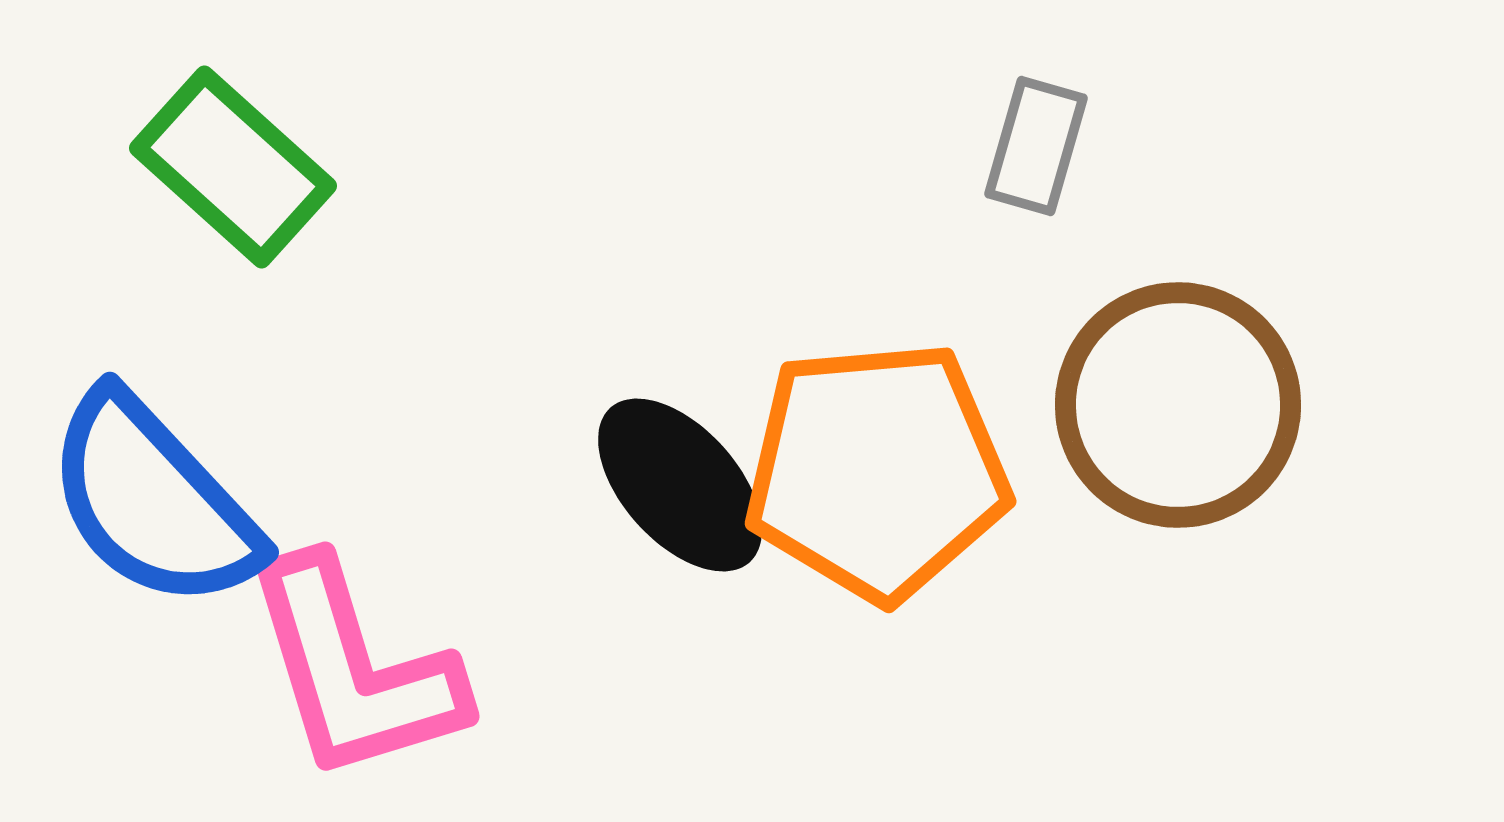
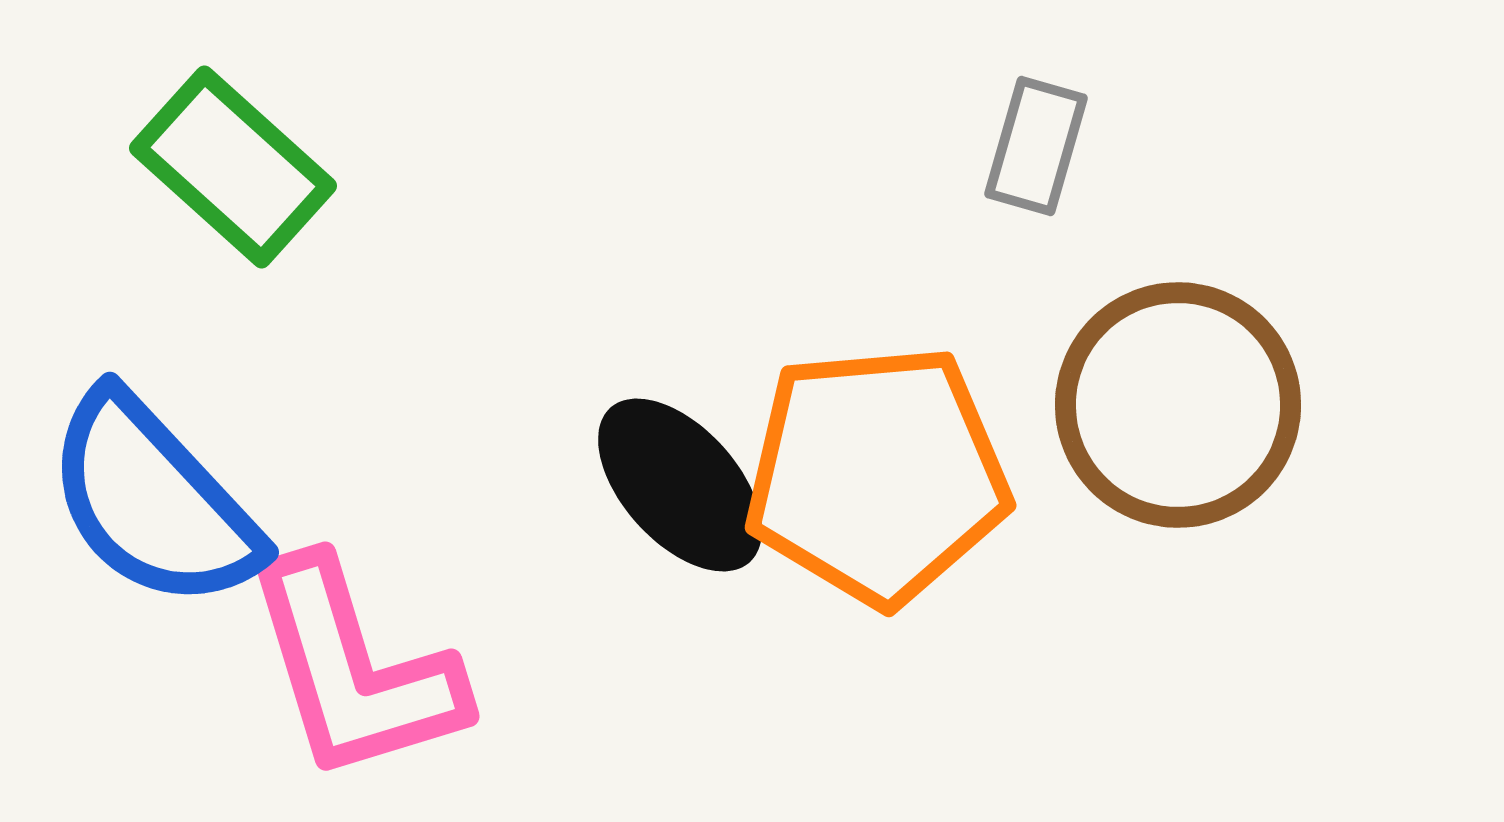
orange pentagon: moved 4 px down
